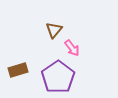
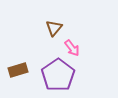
brown triangle: moved 2 px up
purple pentagon: moved 2 px up
